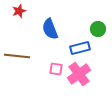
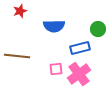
red star: moved 1 px right
blue semicircle: moved 4 px right, 3 px up; rotated 70 degrees counterclockwise
pink square: rotated 16 degrees counterclockwise
